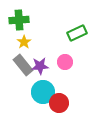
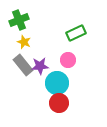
green cross: rotated 18 degrees counterclockwise
green rectangle: moved 1 px left
yellow star: rotated 16 degrees counterclockwise
pink circle: moved 3 px right, 2 px up
cyan circle: moved 14 px right, 9 px up
